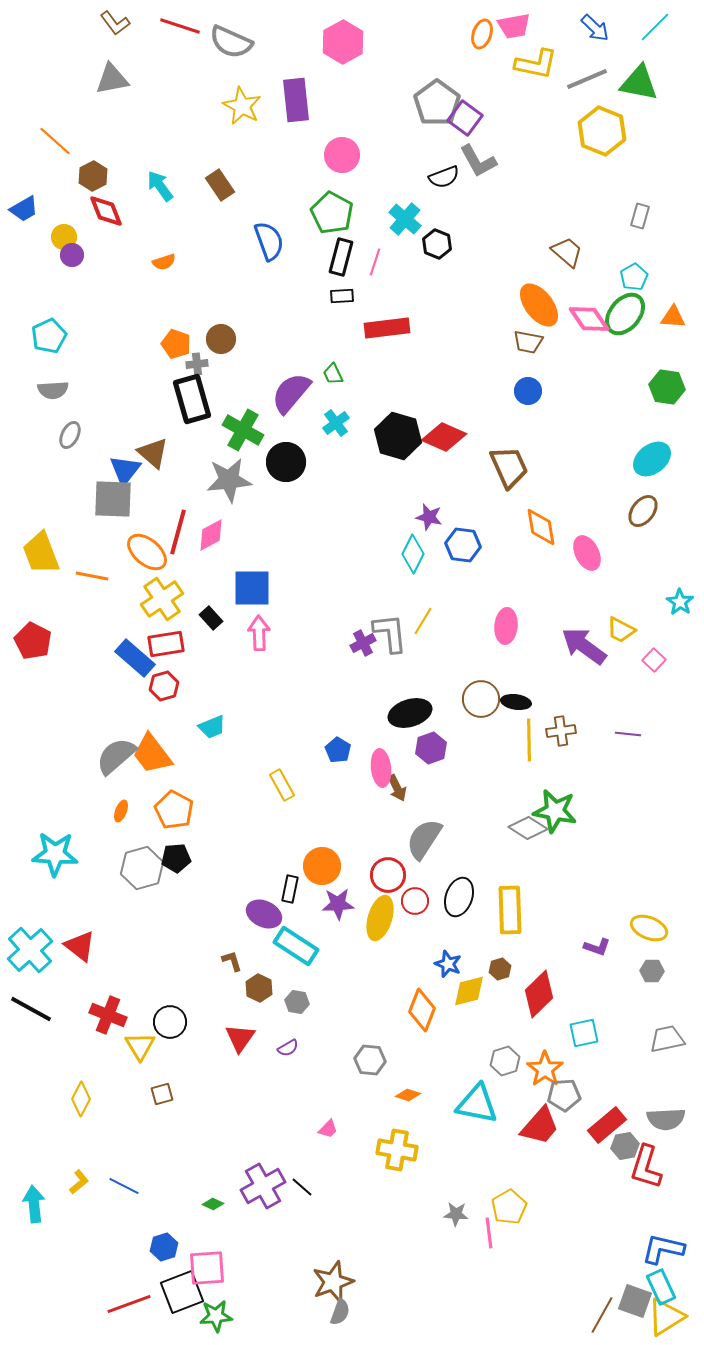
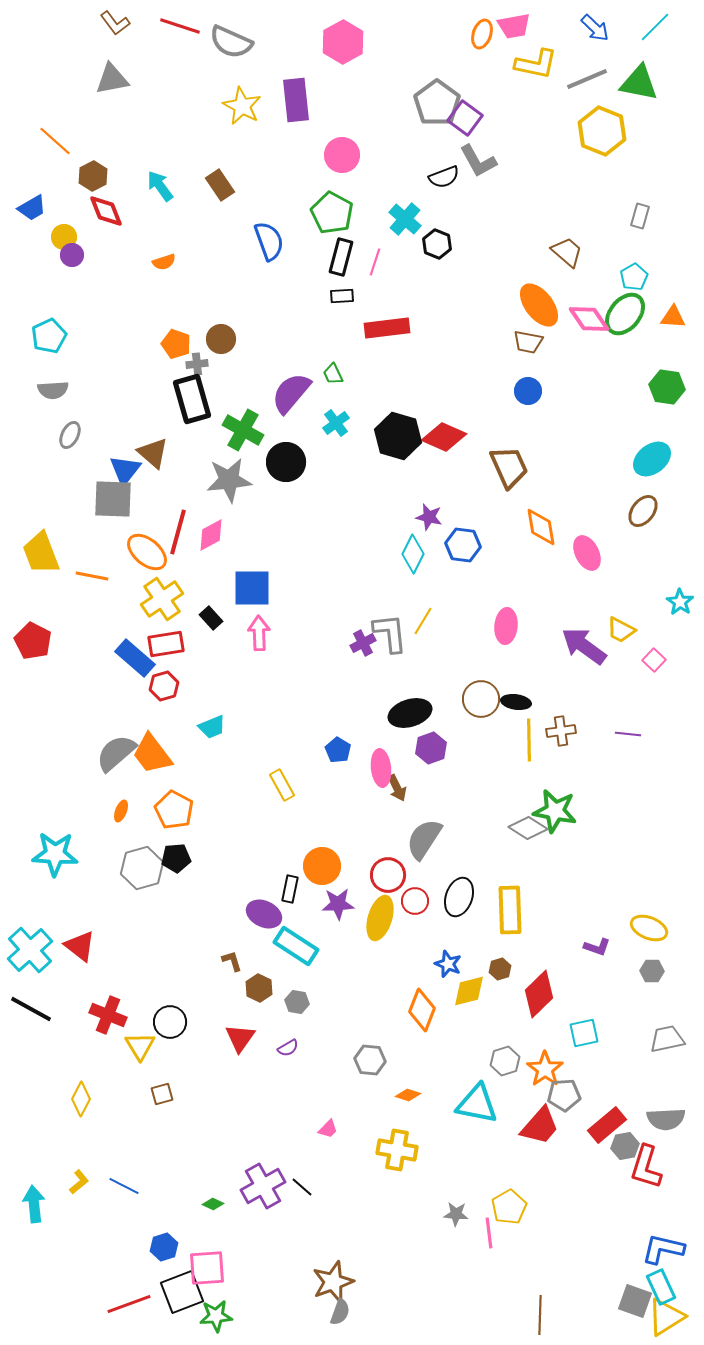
blue trapezoid at (24, 209): moved 8 px right, 1 px up
gray semicircle at (116, 756): moved 3 px up
brown line at (602, 1315): moved 62 px left; rotated 27 degrees counterclockwise
